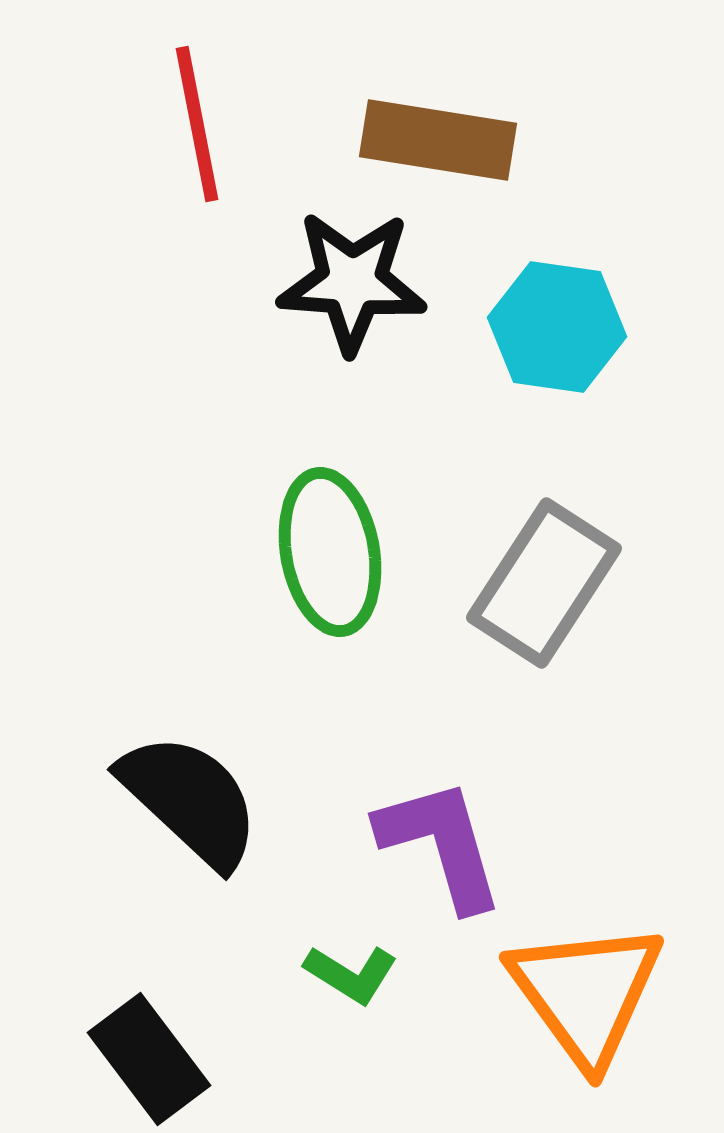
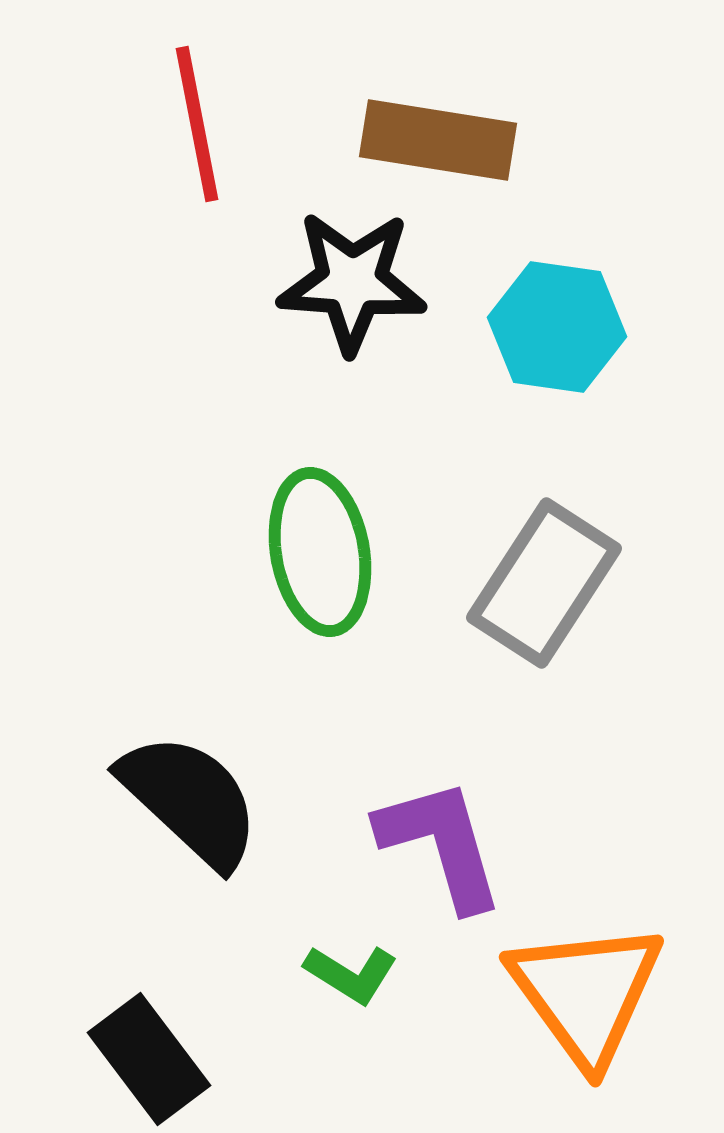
green ellipse: moved 10 px left
